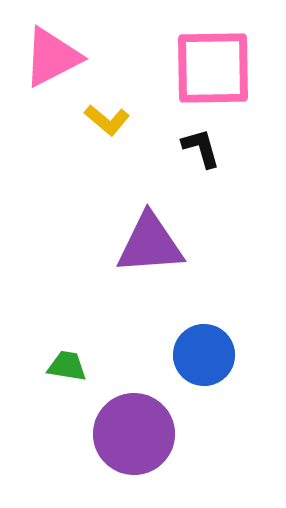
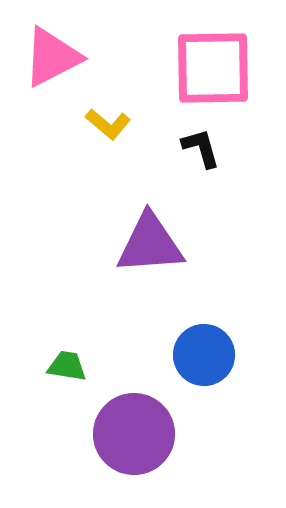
yellow L-shape: moved 1 px right, 4 px down
